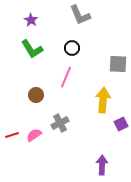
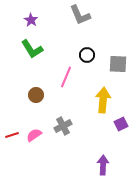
black circle: moved 15 px right, 7 px down
gray cross: moved 3 px right, 3 px down
purple arrow: moved 1 px right
